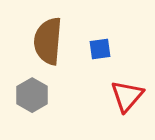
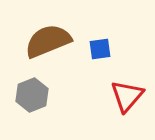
brown semicircle: rotated 63 degrees clockwise
gray hexagon: rotated 8 degrees clockwise
